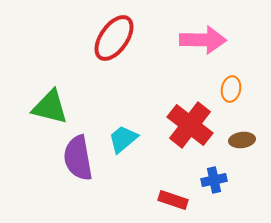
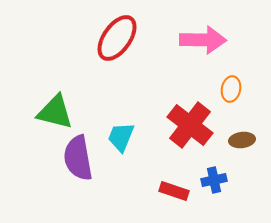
red ellipse: moved 3 px right
green triangle: moved 5 px right, 5 px down
cyan trapezoid: moved 2 px left, 2 px up; rotated 28 degrees counterclockwise
red rectangle: moved 1 px right, 9 px up
